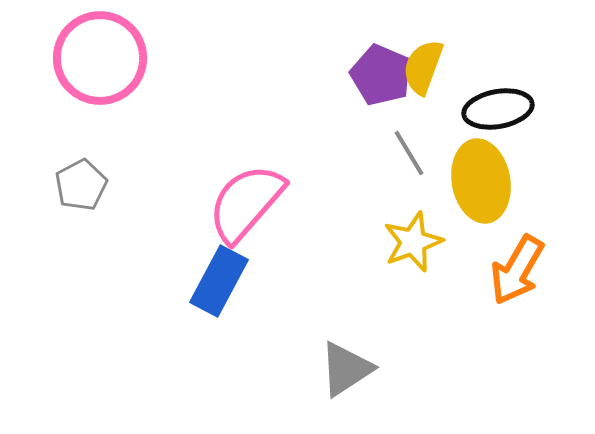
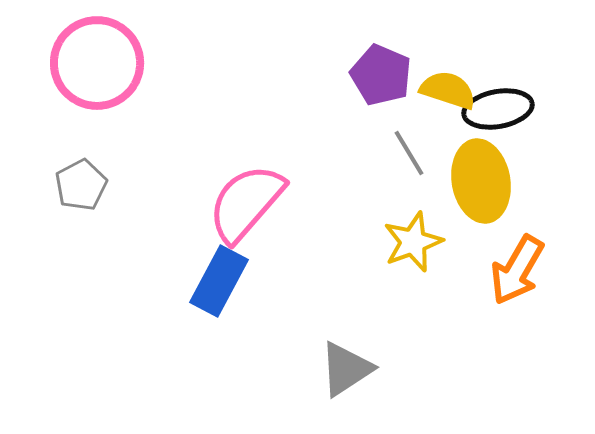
pink circle: moved 3 px left, 5 px down
yellow semicircle: moved 25 px right, 23 px down; rotated 88 degrees clockwise
